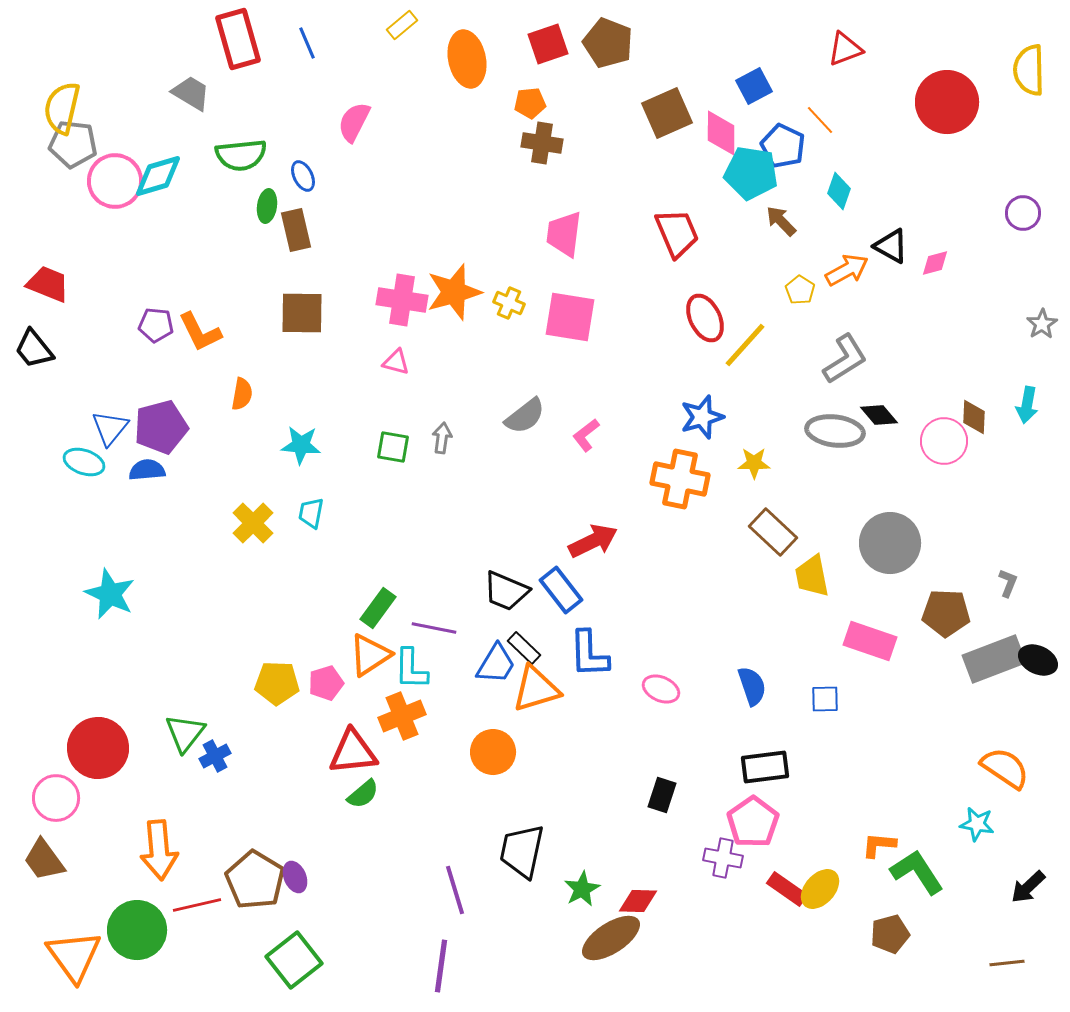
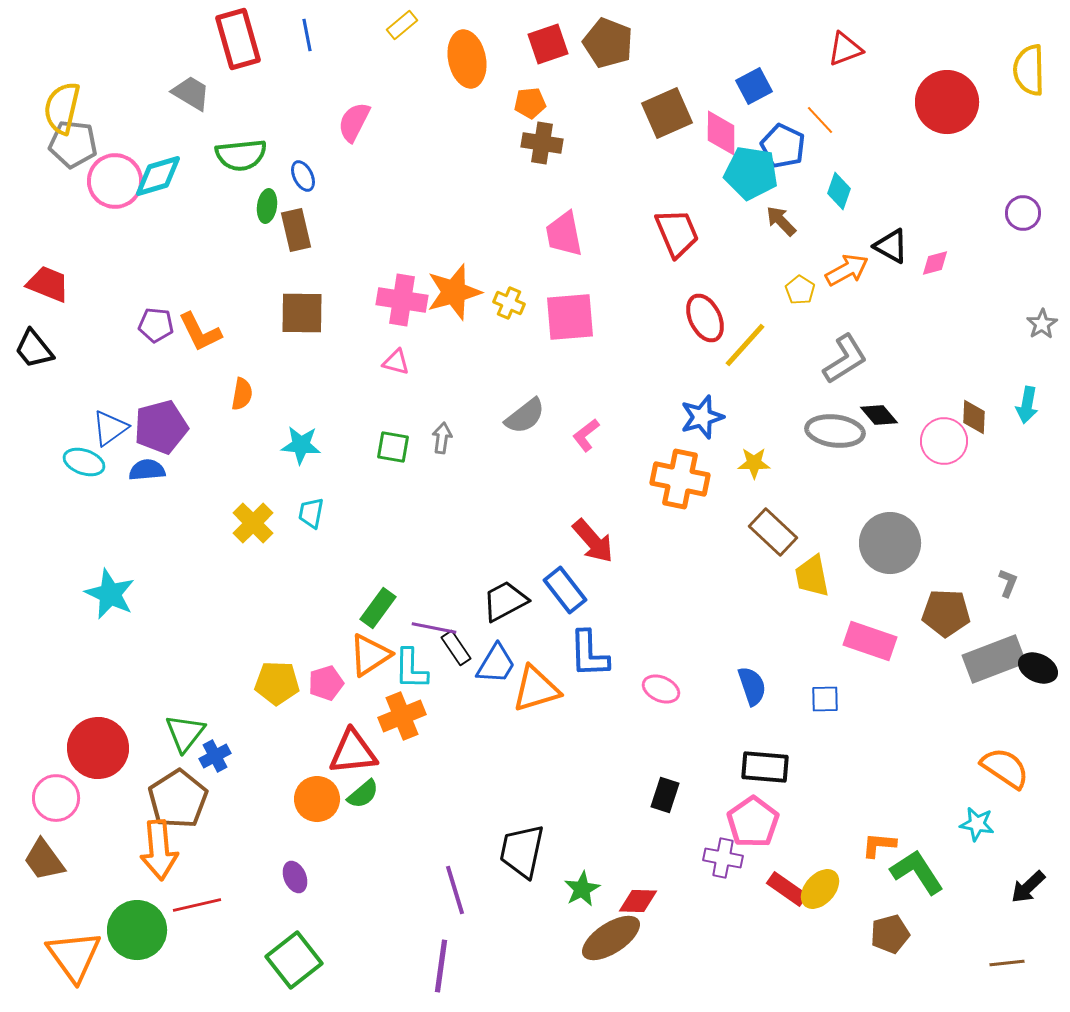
blue line at (307, 43): moved 8 px up; rotated 12 degrees clockwise
pink trapezoid at (564, 234): rotated 18 degrees counterclockwise
pink square at (570, 317): rotated 14 degrees counterclockwise
blue triangle at (110, 428): rotated 15 degrees clockwise
red arrow at (593, 541): rotated 75 degrees clockwise
blue rectangle at (561, 590): moved 4 px right
black trapezoid at (506, 591): moved 1 px left, 10 px down; rotated 129 degrees clockwise
black rectangle at (524, 648): moved 68 px left; rotated 12 degrees clockwise
black ellipse at (1038, 660): moved 8 px down
orange circle at (493, 752): moved 176 px left, 47 px down
black rectangle at (765, 767): rotated 12 degrees clockwise
black rectangle at (662, 795): moved 3 px right
brown pentagon at (255, 880): moved 77 px left, 81 px up; rotated 8 degrees clockwise
